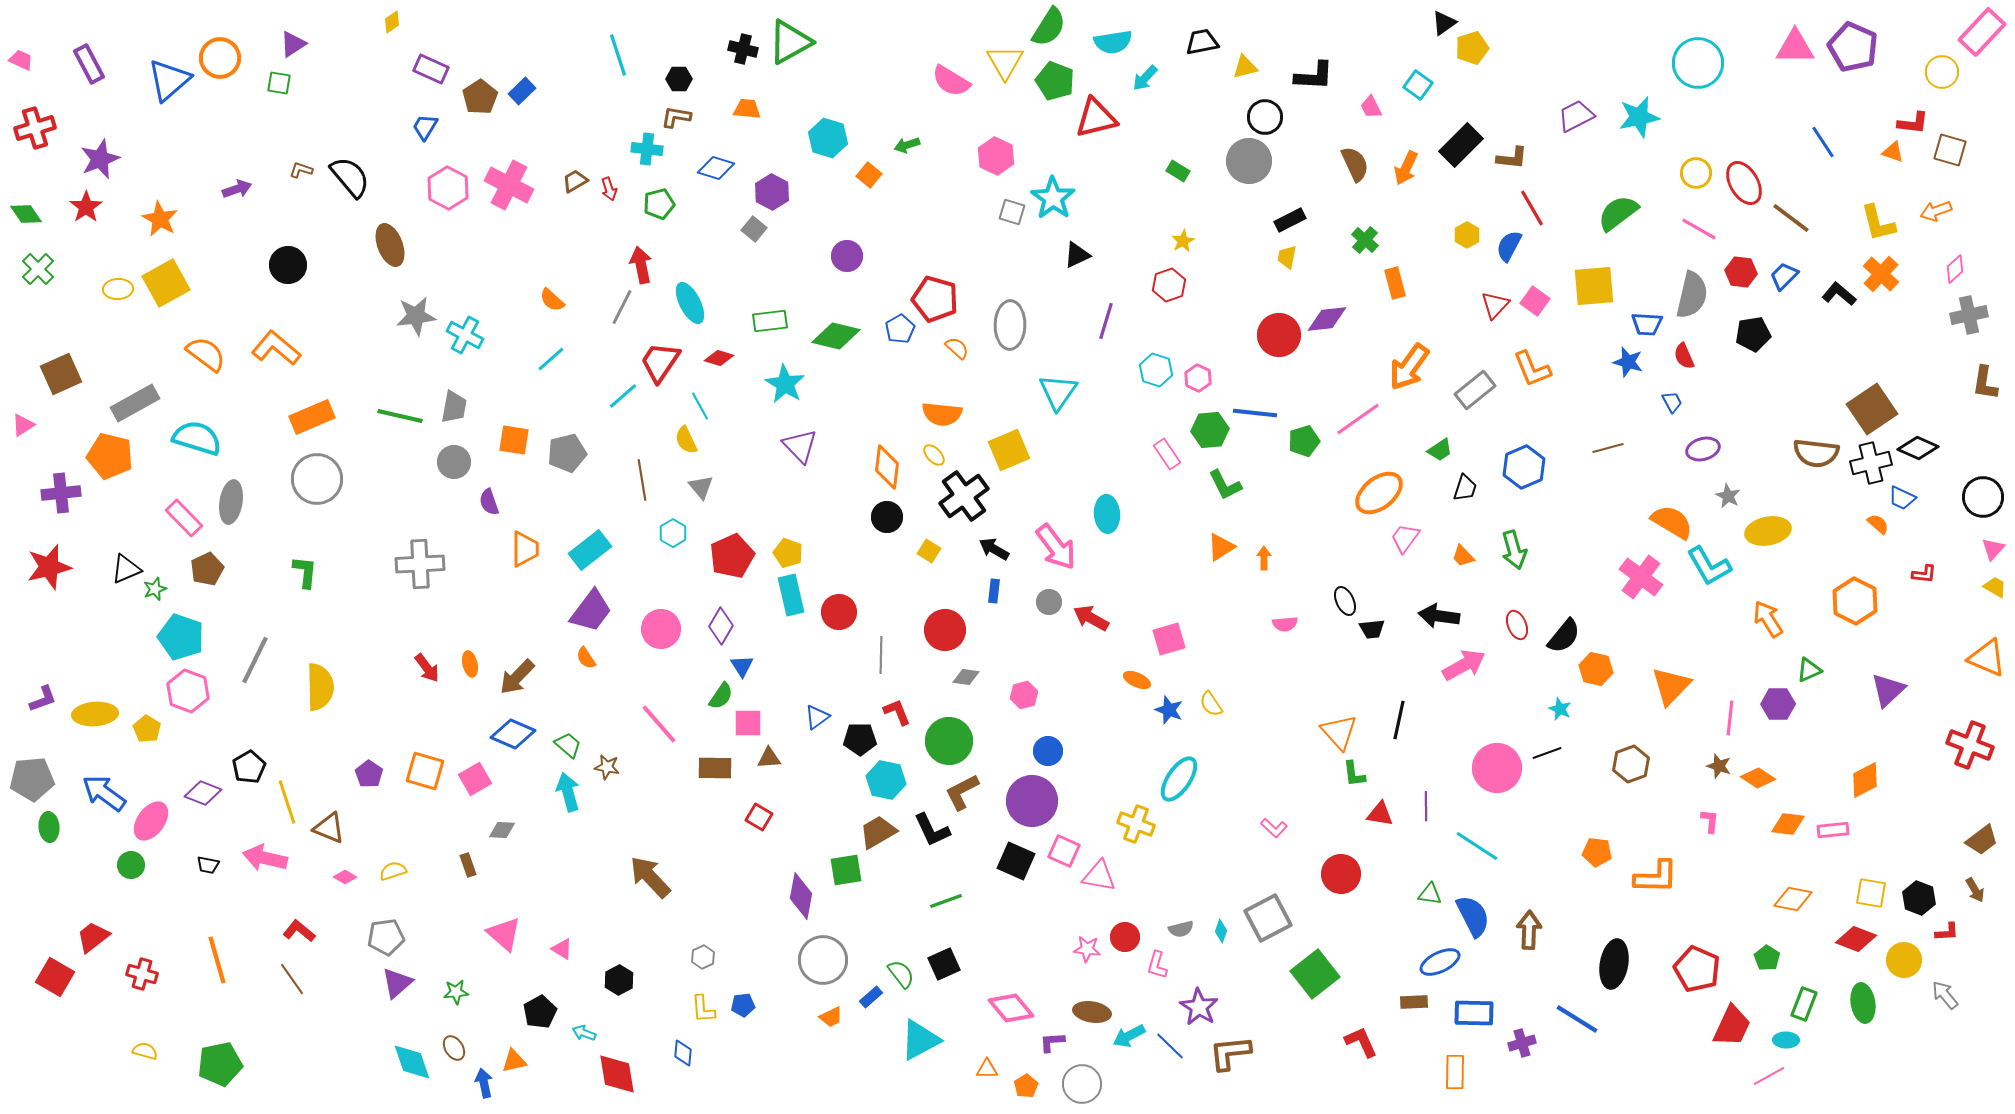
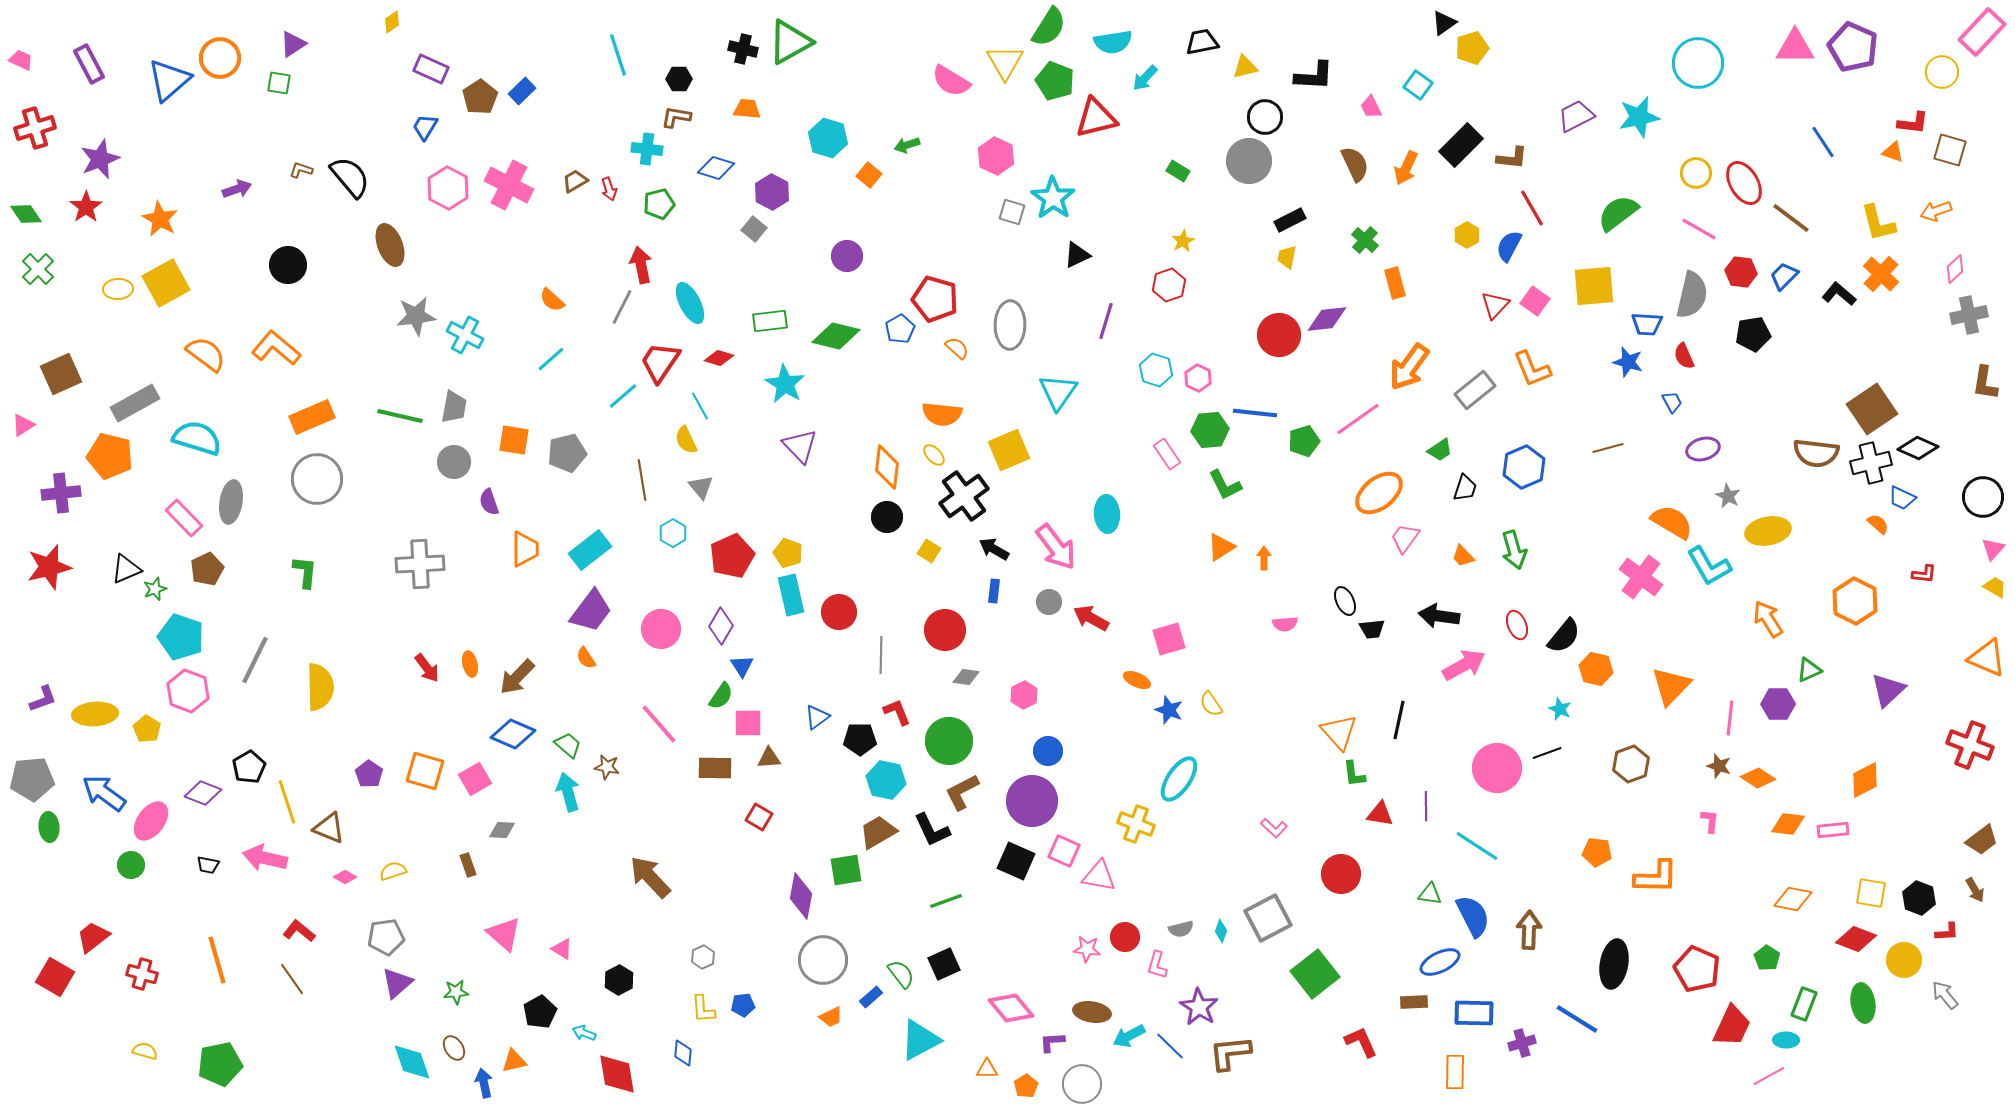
pink hexagon at (1024, 695): rotated 12 degrees counterclockwise
